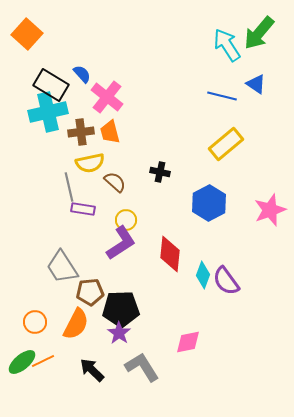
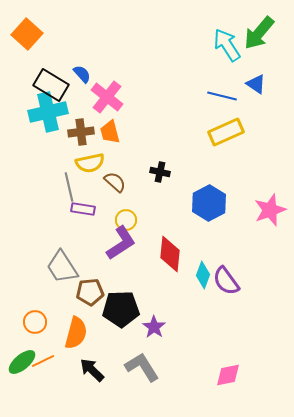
yellow rectangle: moved 12 px up; rotated 16 degrees clockwise
orange semicircle: moved 9 px down; rotated 12 degrees counterclockwise
purple star: moved 35 px right, 6 px up
pink diamond: moved 40 px right, 33 px down
